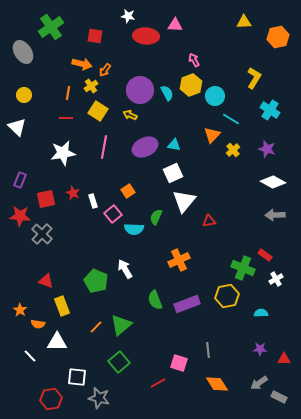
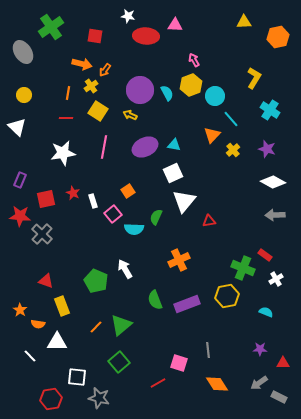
cyan line at (231, 119): rotated 18 degrees clockwise
cyan semicircle at (261, 313): moved 5 px right, 1 px up; rotated 24 degrees clockwise
red triangle at (284, 359): moved 1 px left, 4 px down
